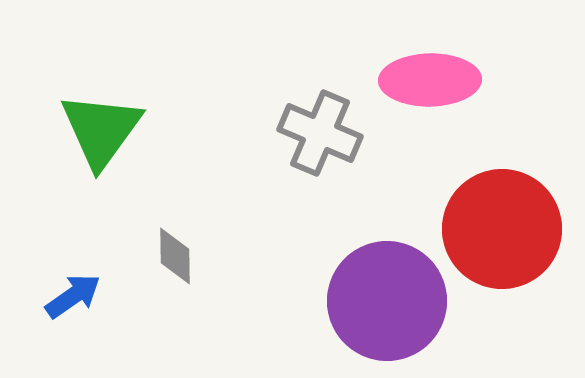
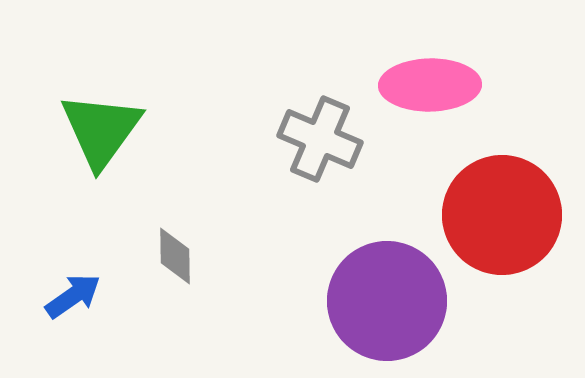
pink ellipse: moved 5 px down
gray cross: moved 6 px down
red circle: moved 14 px up
